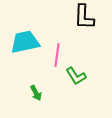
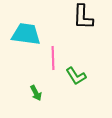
black L-shape: moved 1 px left
cyan trapezoid: moved 1 px right, 8 px up; rotated 20 degrees clockwise
pink line: moved 4 px left, 3 px down; rotated 10 degrees counterclockwise
